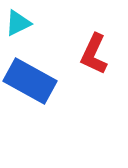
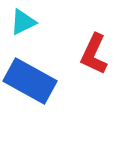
cyan triangle: moved 5 px right, 1 px up
